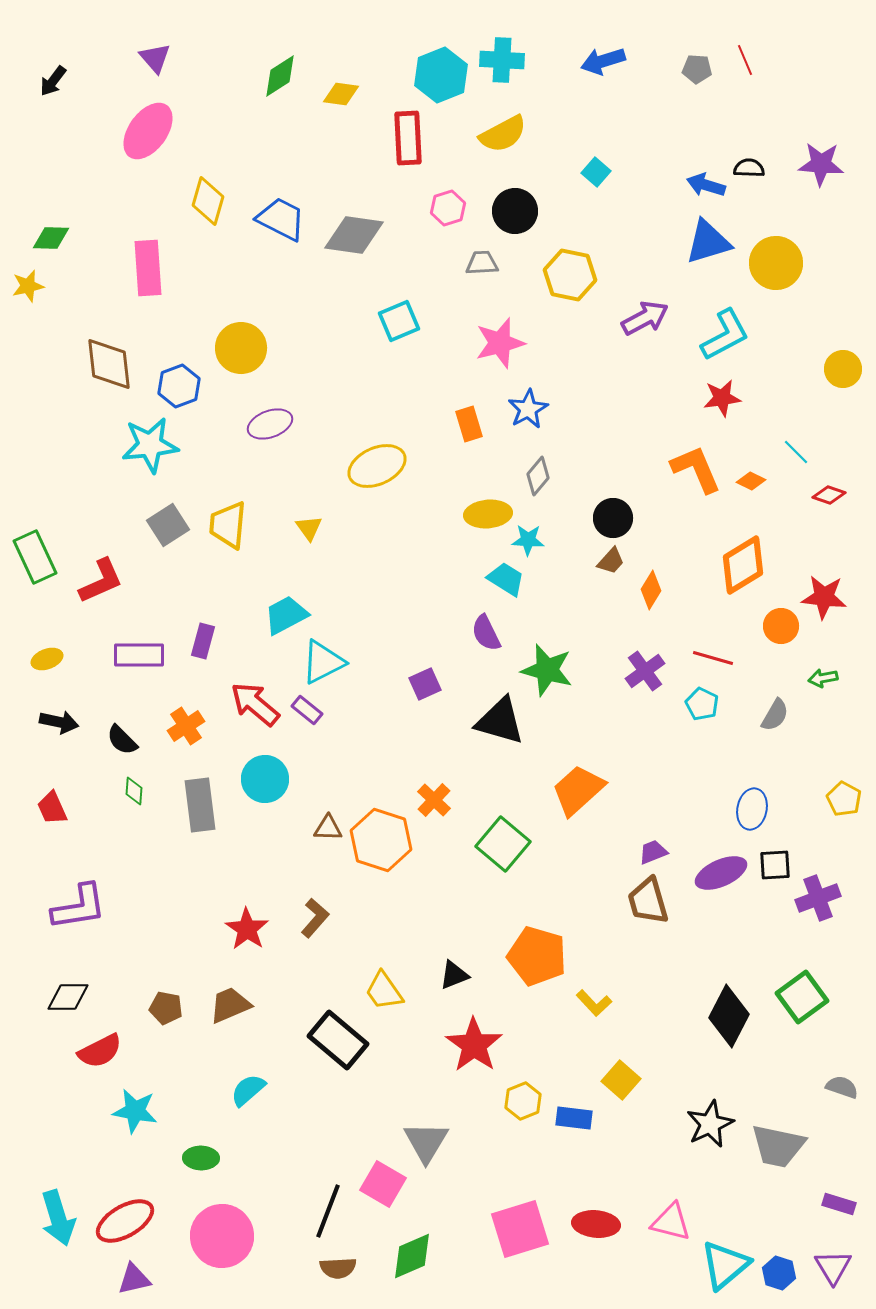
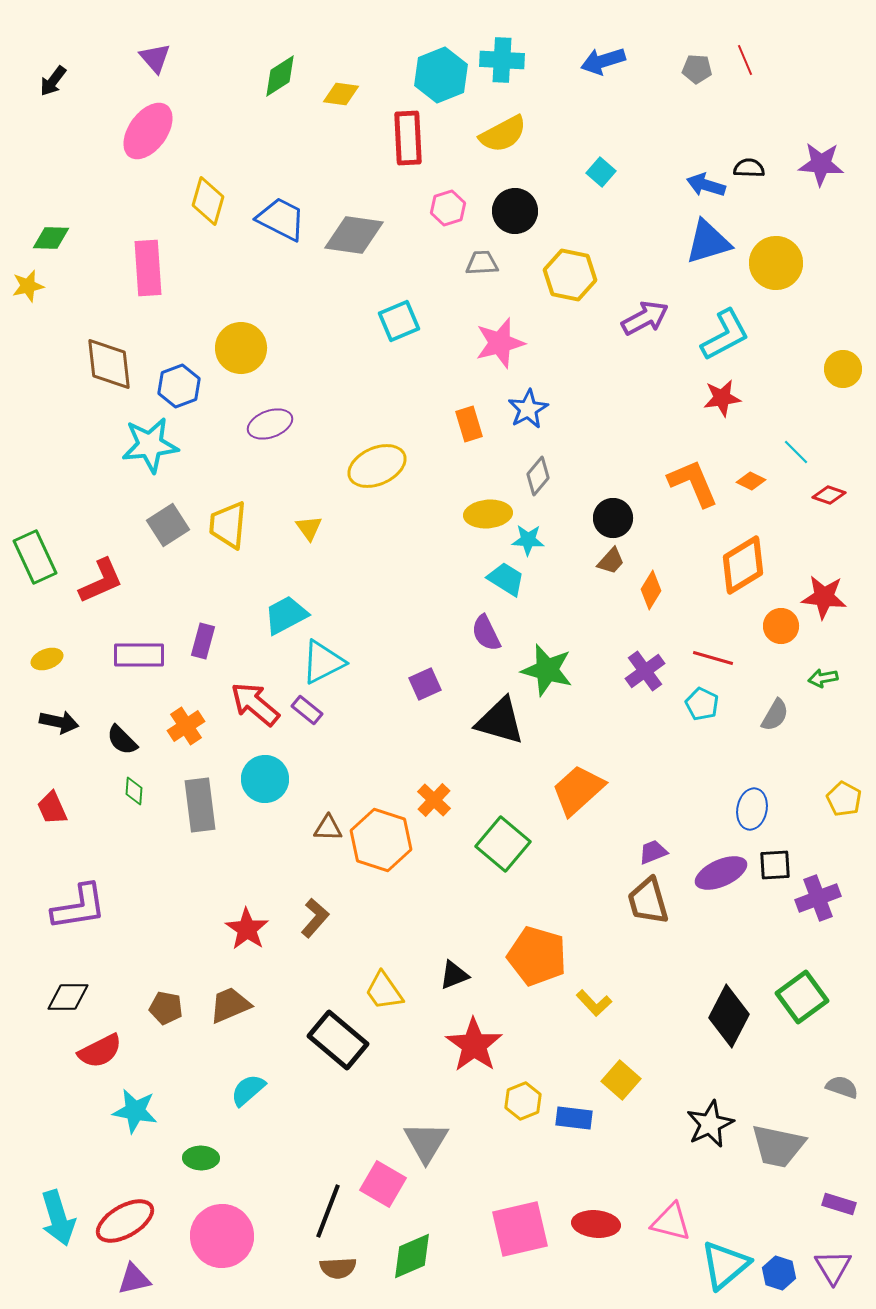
cyan square at (596, 172): moved 5 px right
orange L-shape at (696, 469): moved 3 px left, 14 px down
pink square at (520, 1229): rotated 4 degrees clockwise
